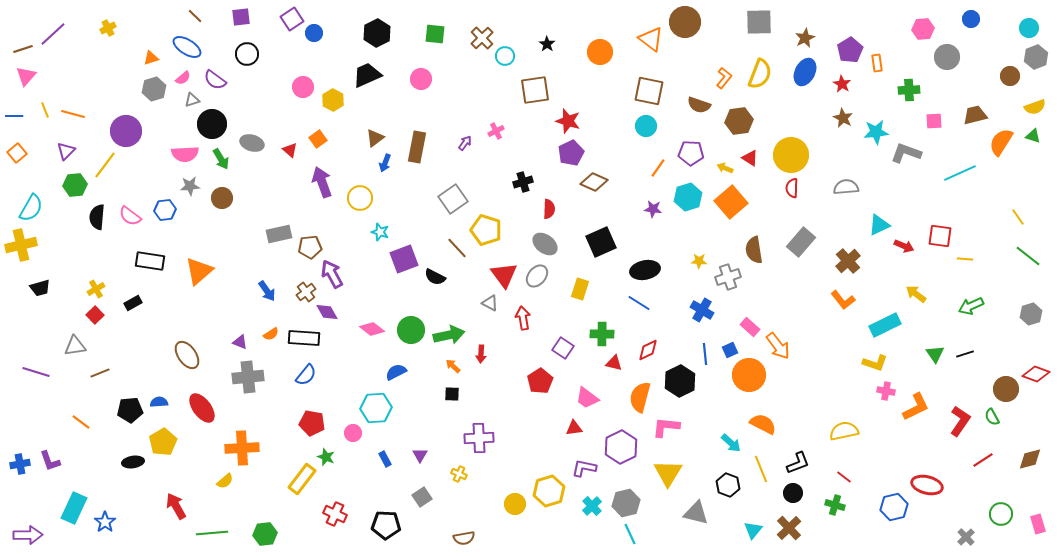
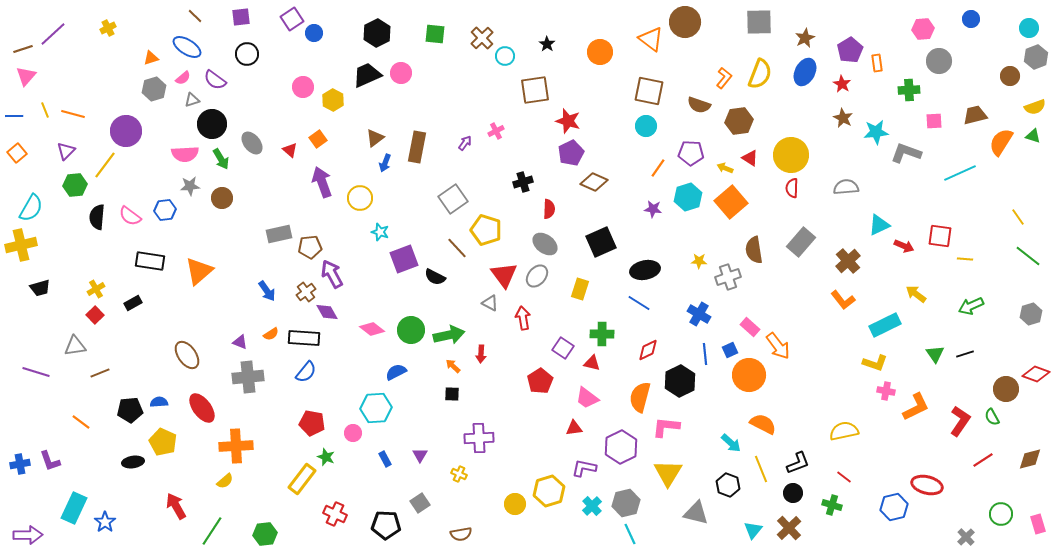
gray circle at (947, 57): moved 8 px left, 4 px down
pink circle at (421, 79): moved 20 px left, 6 px up
gray ellipse at (252, 143): rotated 35 degrees clockwise
blue cross at (702, 310): moved 3 px left, 4 px down
red triangle at (614, 363): moved 22 px left
blue semicircle at (306, 375): moved 3 px up
yellow pentagon at (163, 442): rotated 16 degrees counterclockwise
orange cross at (242, 448): moved 6 px left, 2 px up
gray square at (422, 497): moved 2 px left, 6 px down
green cross at (835, 505): moved 3 px left
green line at (212, 533): moved 2 px up; rotated 52 degrees counterclockwise
brown semicircle at (464, 538): moved 3 px left, 4 px up
